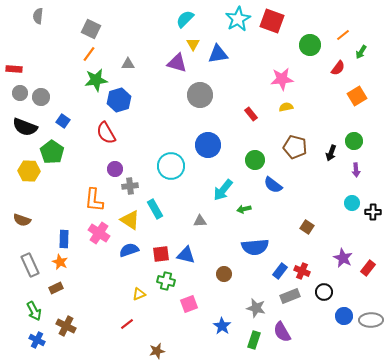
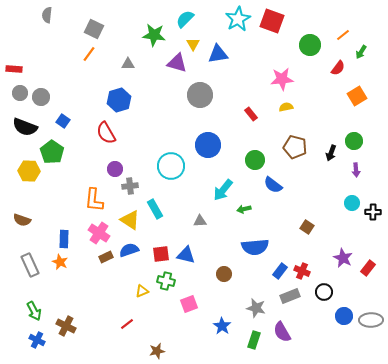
gray semicircle at (38, 16): moved 9 px right, 1 px up
gray square at (91, 29): moved 3 px right
green star at (96, 80): moved 58 px right, 45 px up; rotated 15 degrees clockwise
brown rectangle at (56, 288): moved 50 px right, 31 px up
yellow triangle at (139, 294): moved 3 px right, 3 px up
